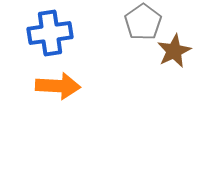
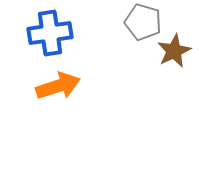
gray pentagon: rotated 21 degrees counterclockwise
orange arrow: rotated 21 degrees counterclockwise
